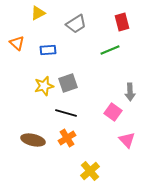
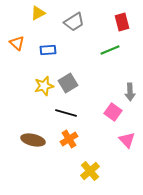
gray trapezoid: moved 2 px left, 2 px up
gray square: rotated 12 degrees counterclockwise
orange cross: moved 2 px right, 1 px down
